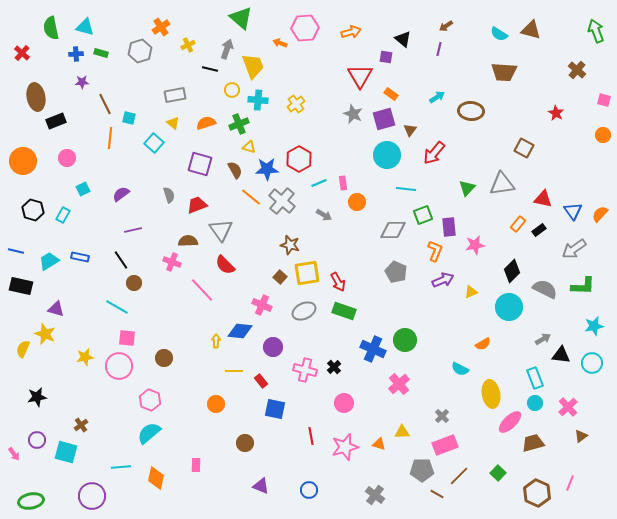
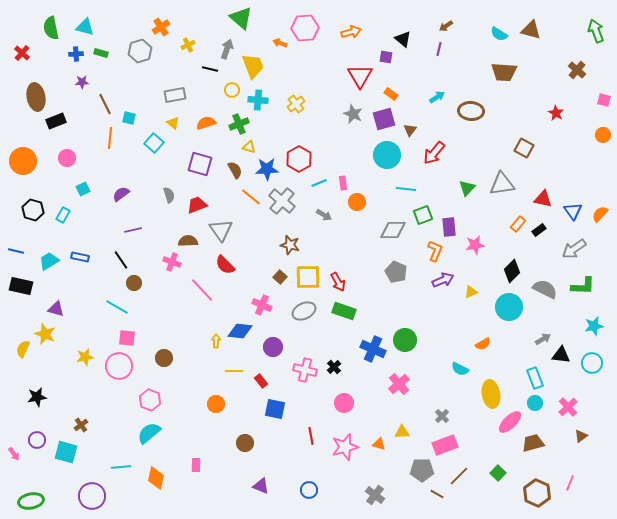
yellow square at (307, 273): moved 1 px right, 4 px down; rotated 8 degrees clockwise
